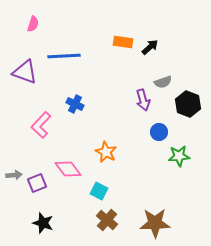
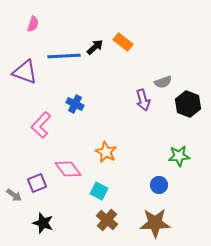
orange rectangle: rotated 30 degrees clockwise
black arrow: moved 55 px left
blue circle: moved 53 px down
gray arrow: moved 20 px down; rotated 42 degrees clockwise
